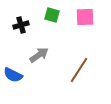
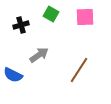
green square: moved 1 px left, 1 px up; rotated 14 degrees clockwise
